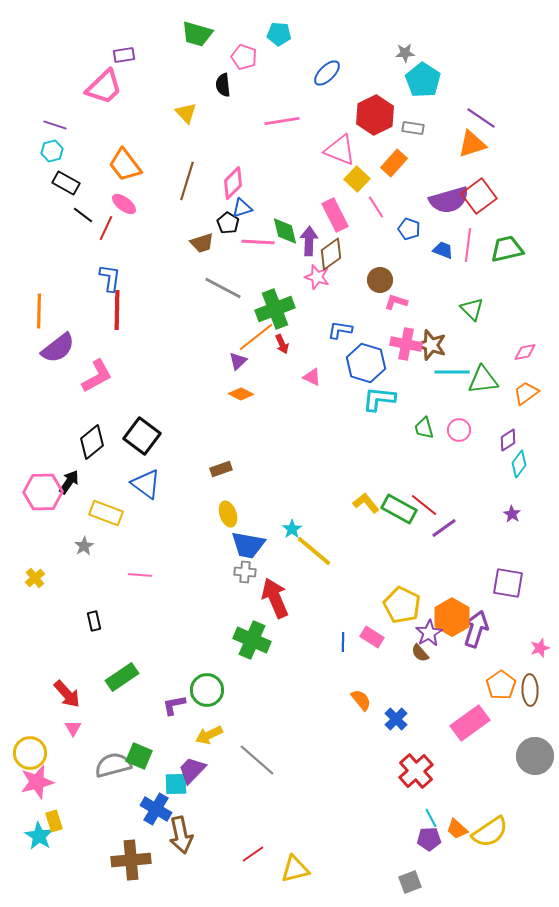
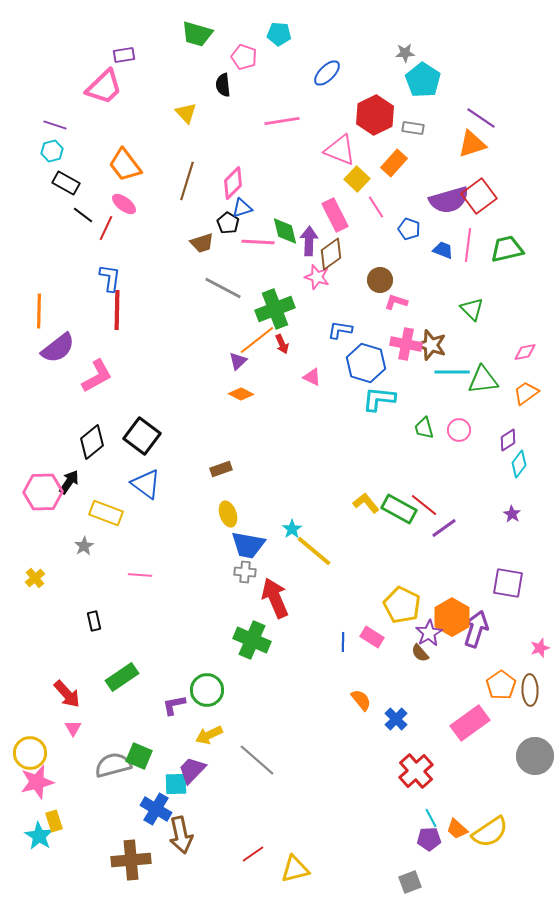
orange line at (256, 337): moved 1 px right, 3 px down
